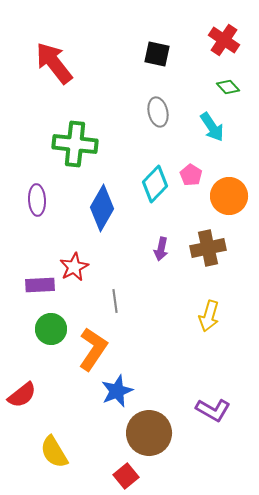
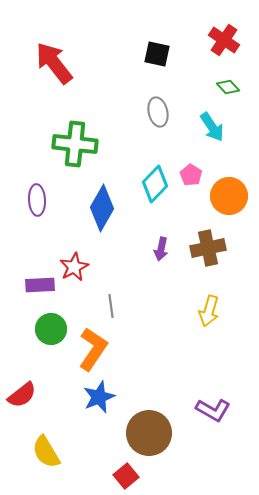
gray line: moved 4 px left, 5 px down
yellow arrow: moved 5 px up
blue star: moved 18 px left, 6 px down
yellow semicircle: moved 8 px left
